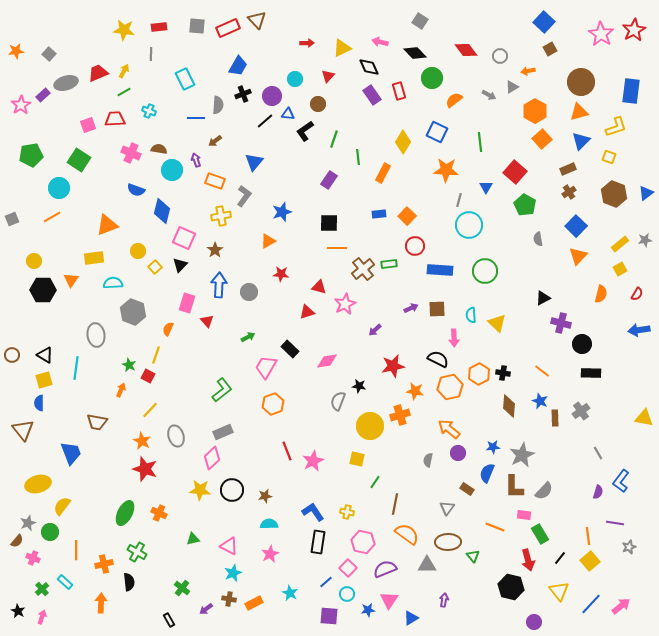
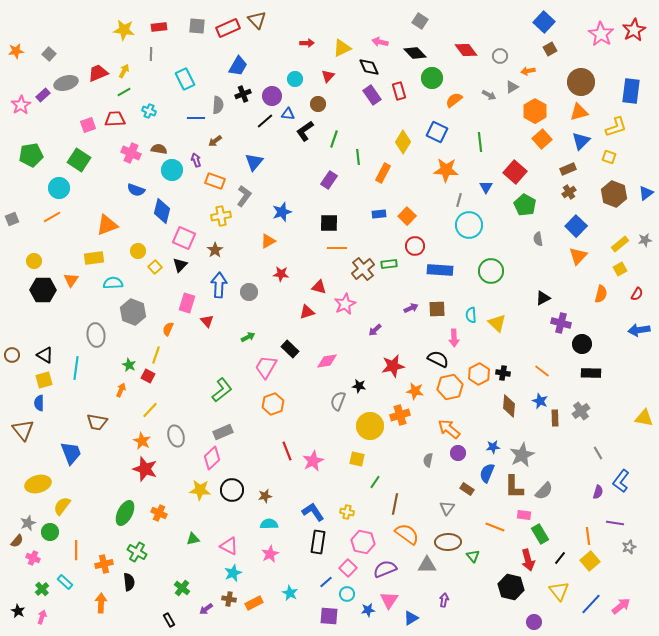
green circle at (485, 271): moved 6 px right
